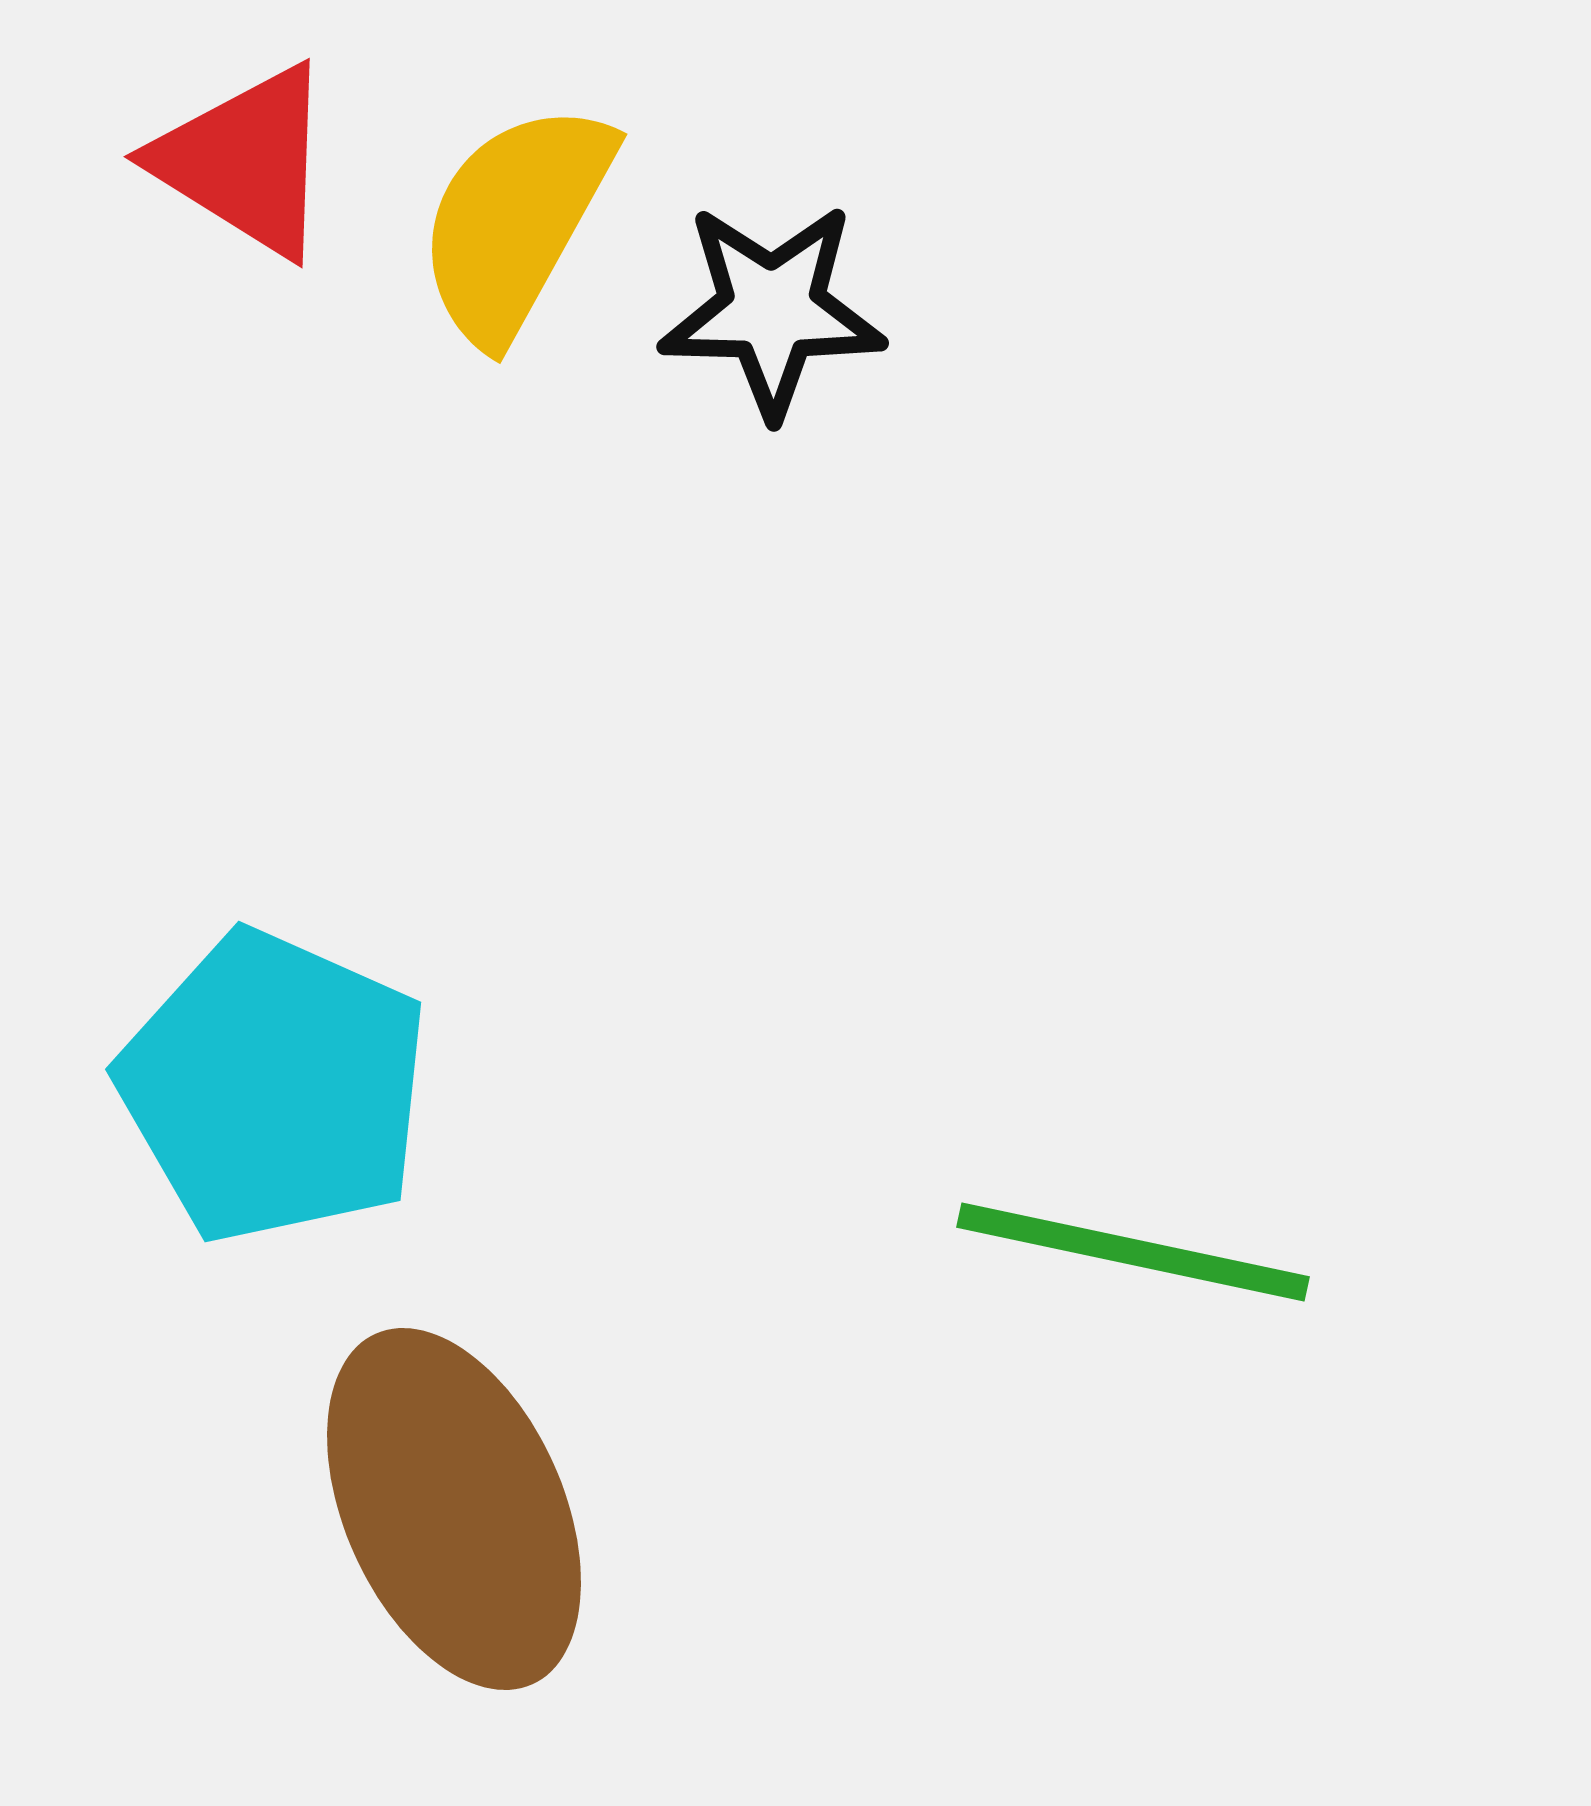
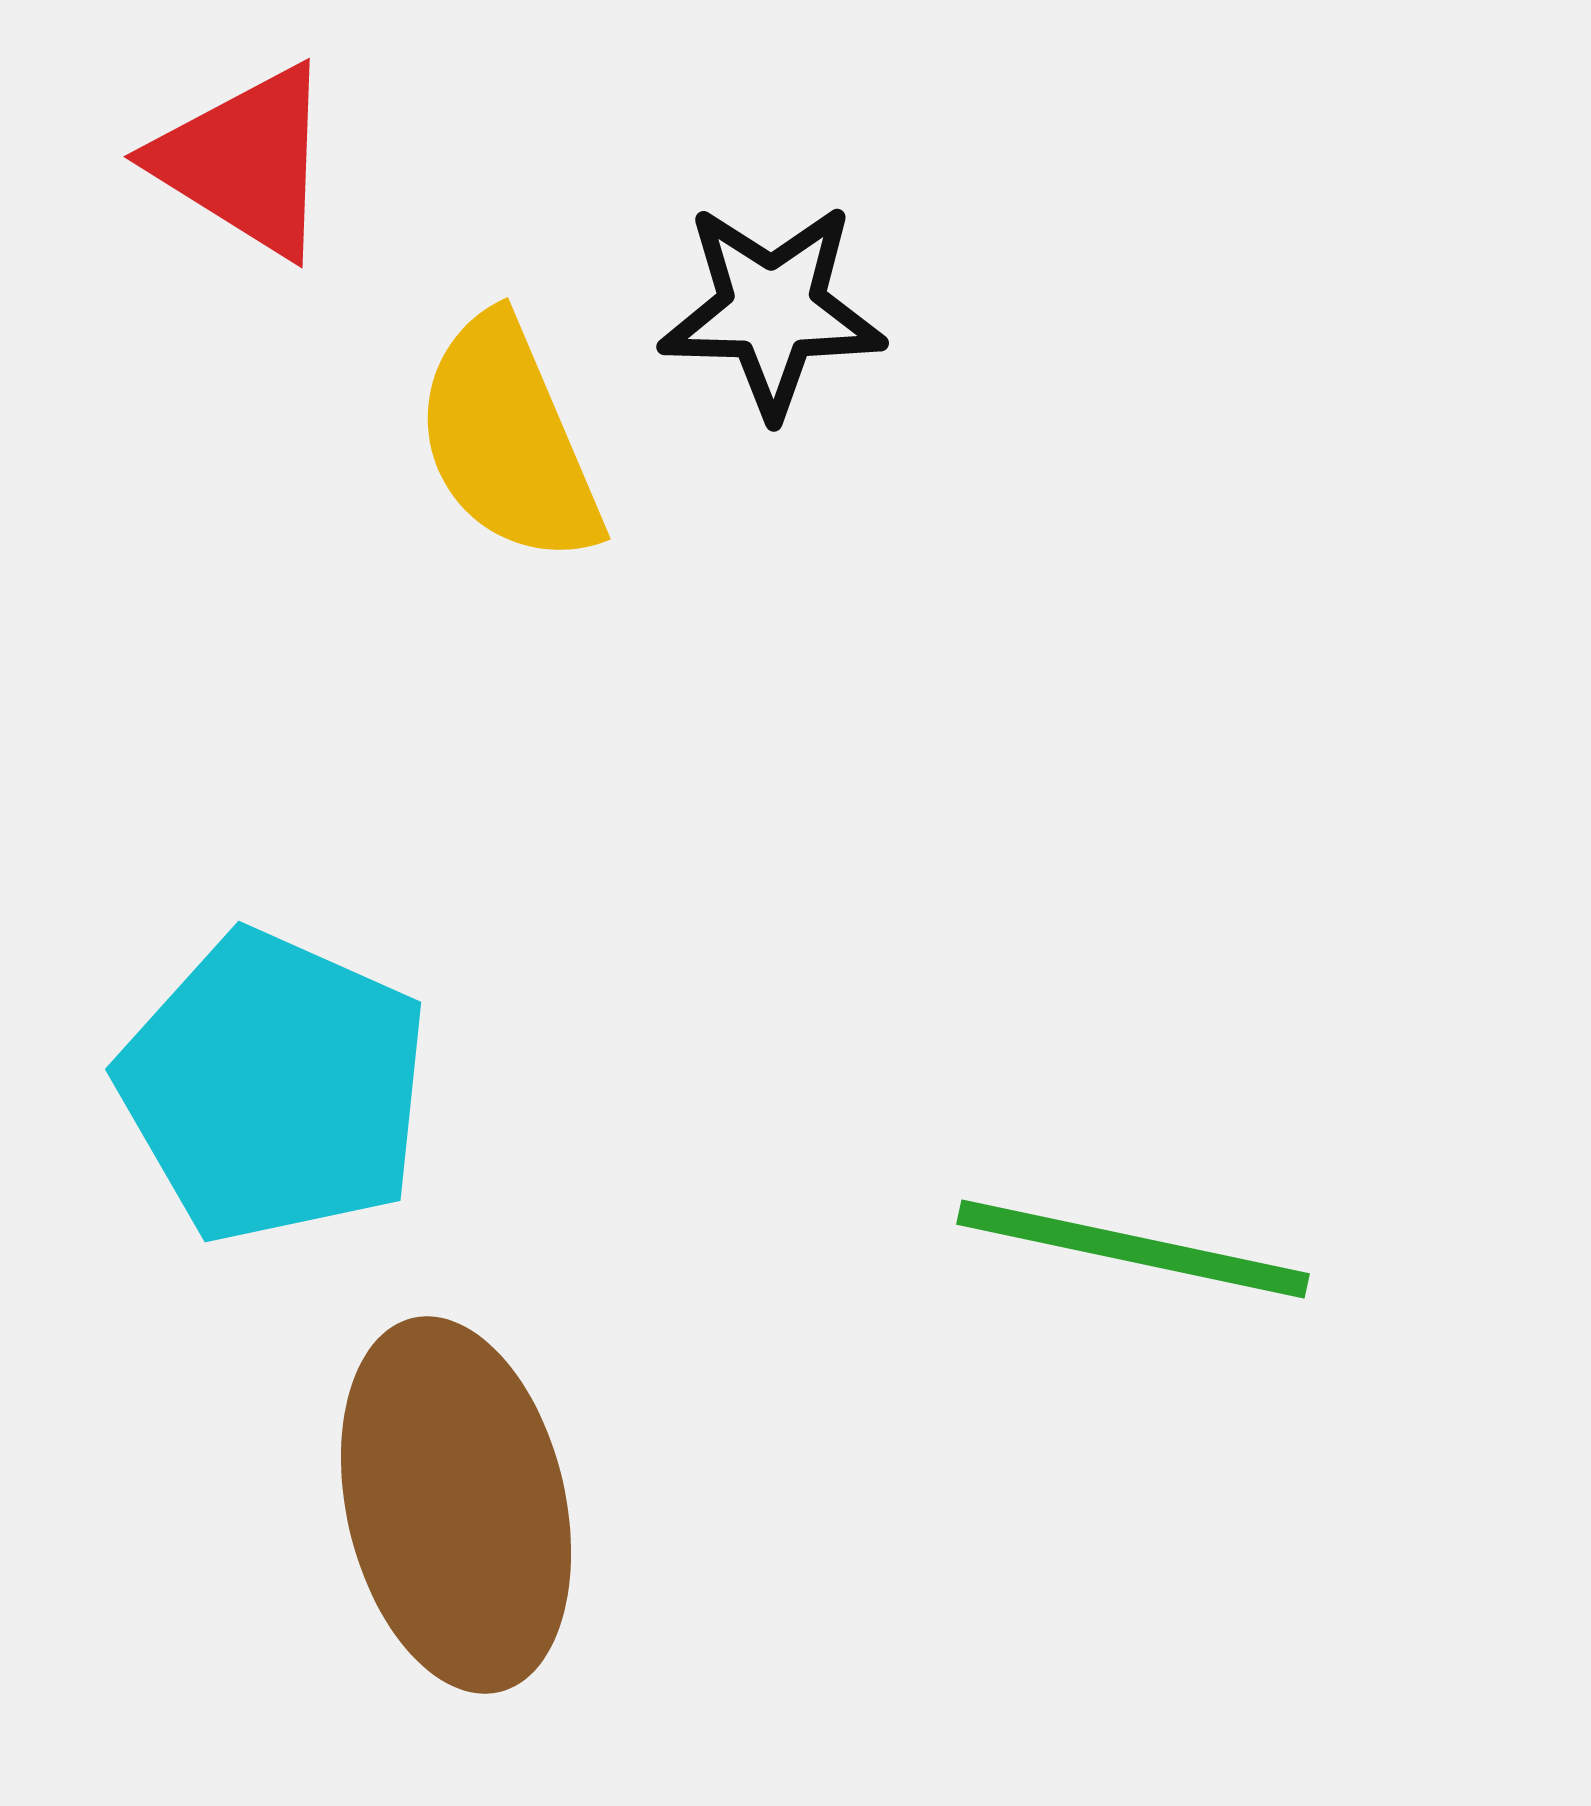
yellow semicircle: moved 7 px left, 218 px down; rotated 52 degrees counterclockwise
green line: moved 3 px up
brown ellipse: moved 2 px right, 4 px up; rotated 11 degrees clockwise
